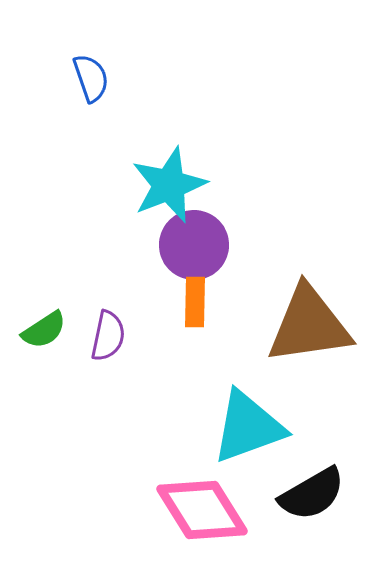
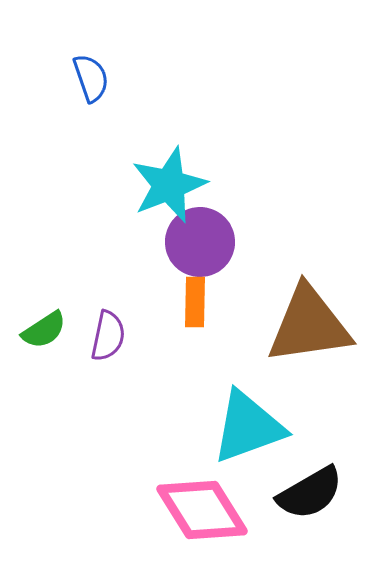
purple circle: moved 6 px right, 3 px up
black semicircle: moved 2 px left, 1 px up
